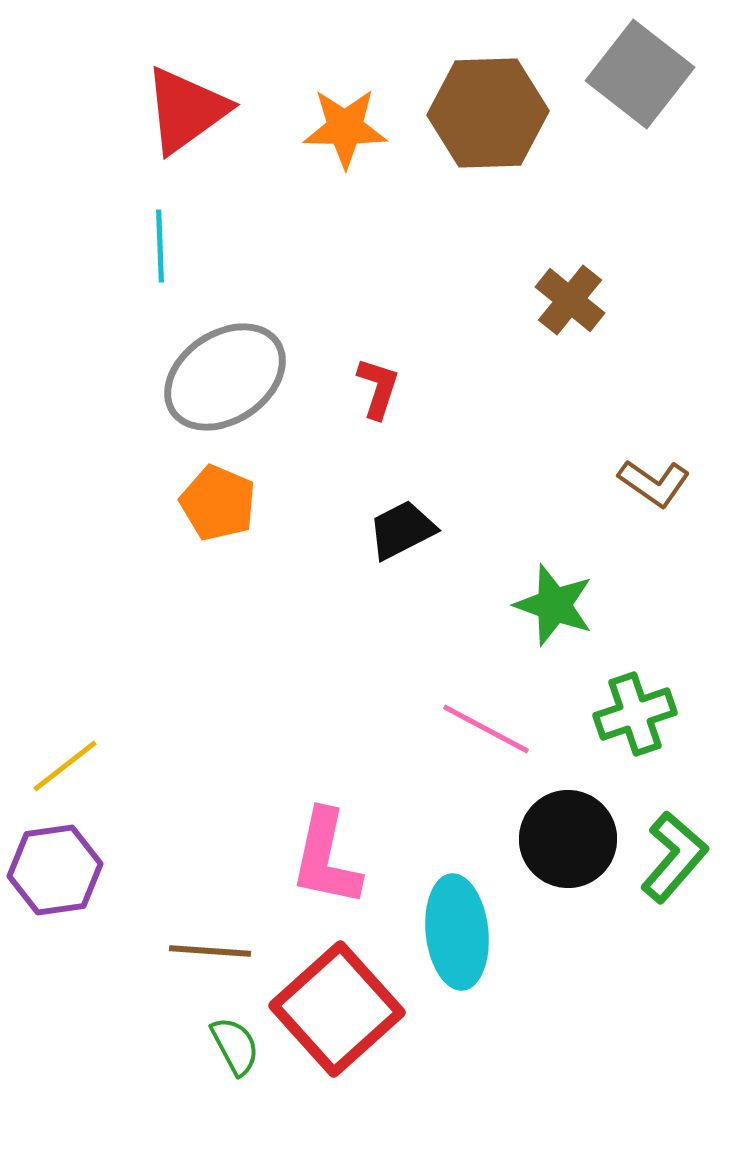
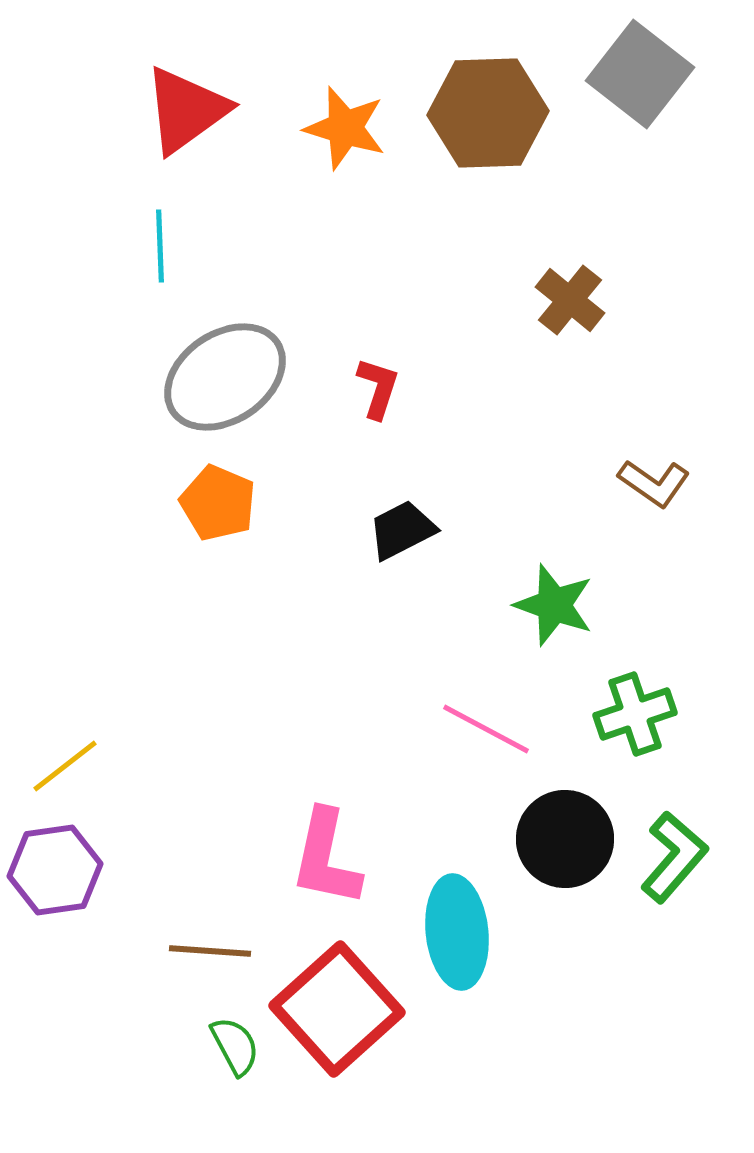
orange star: rotated 16 degrees clockwise
black circle: moved 3 px left
